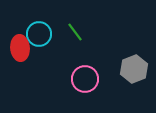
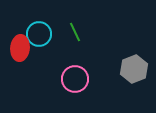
green line: rotated 12 degrees clockwise
red ellipse: rotated 10 degrees clockwise
pink circle: moved 10 px left
